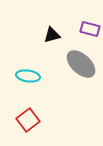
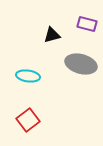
purple rectangle: moved 3 px left, 5 px up
gray ellipse: rotated 28 degrees counterclockwise
